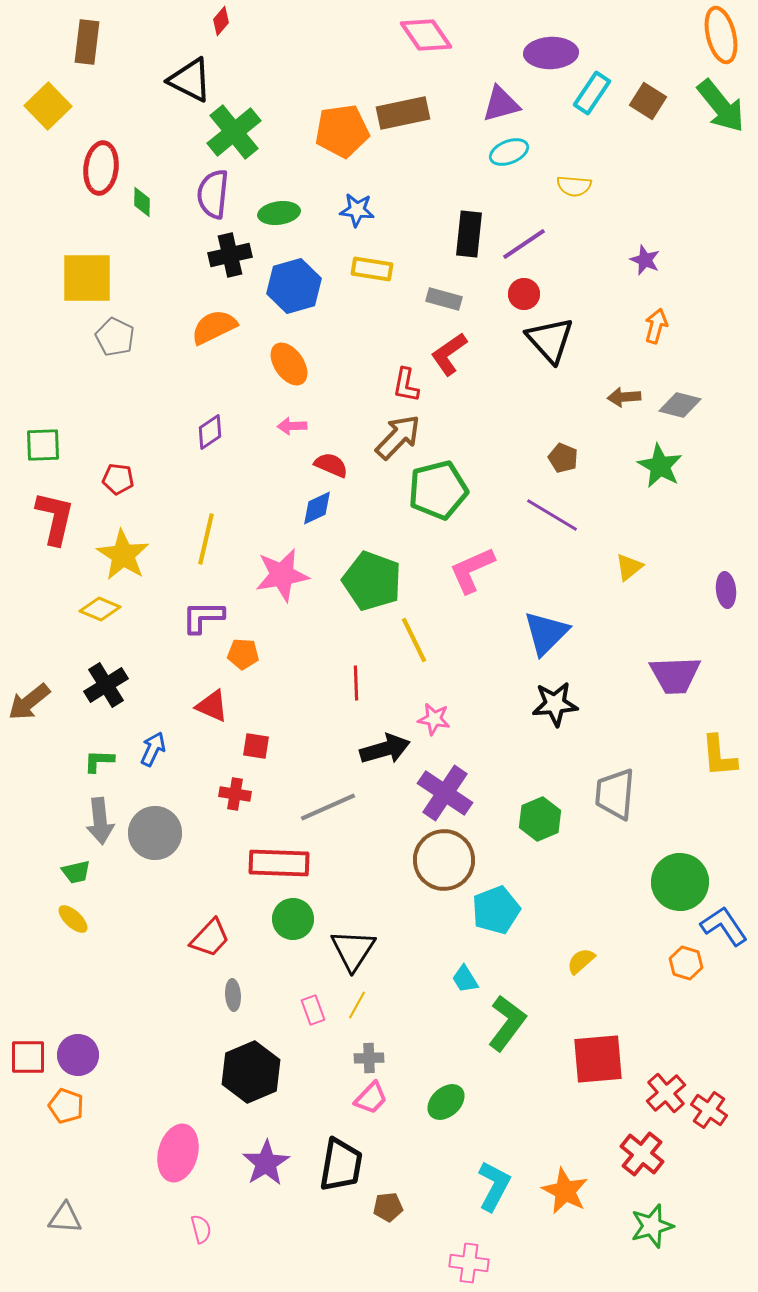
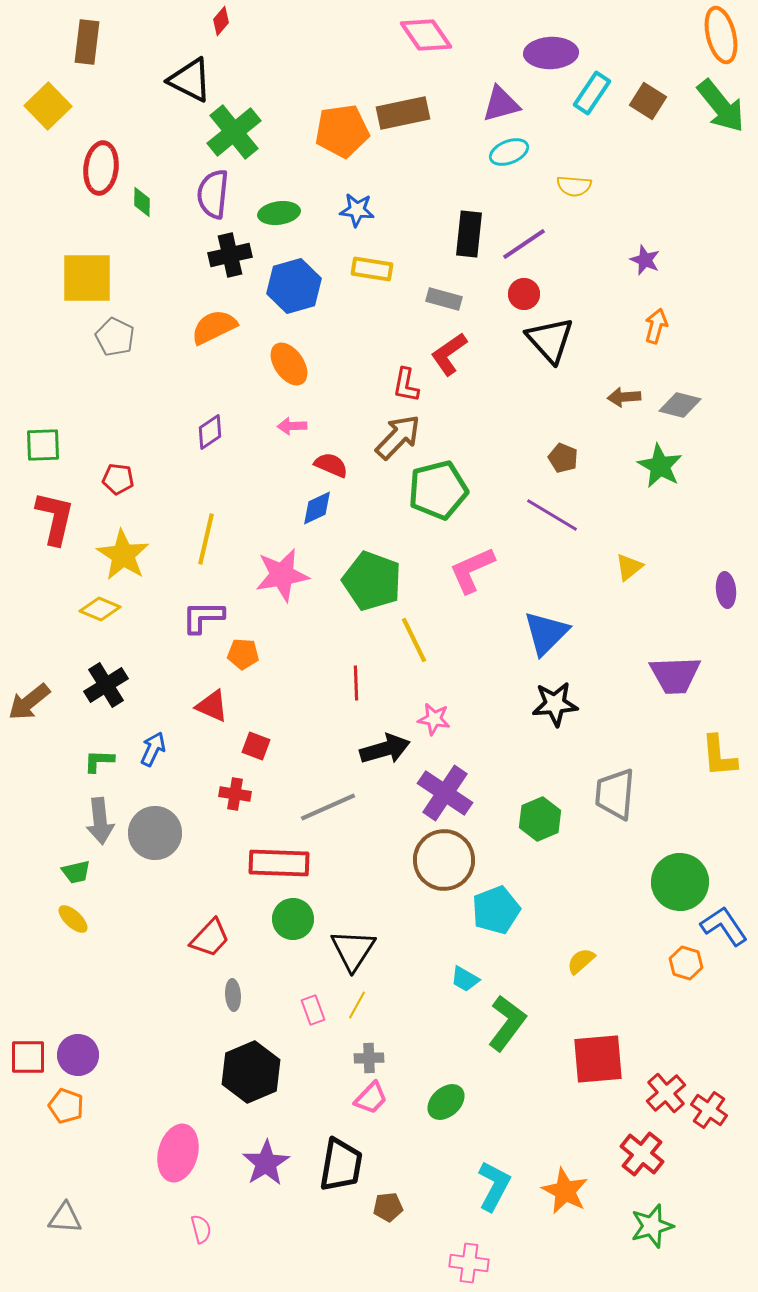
red square at (256, 746): rotated 12 degrees clockwise
cyan trapezoid at (465, 979): rotated 28 degrees counterclockwise
